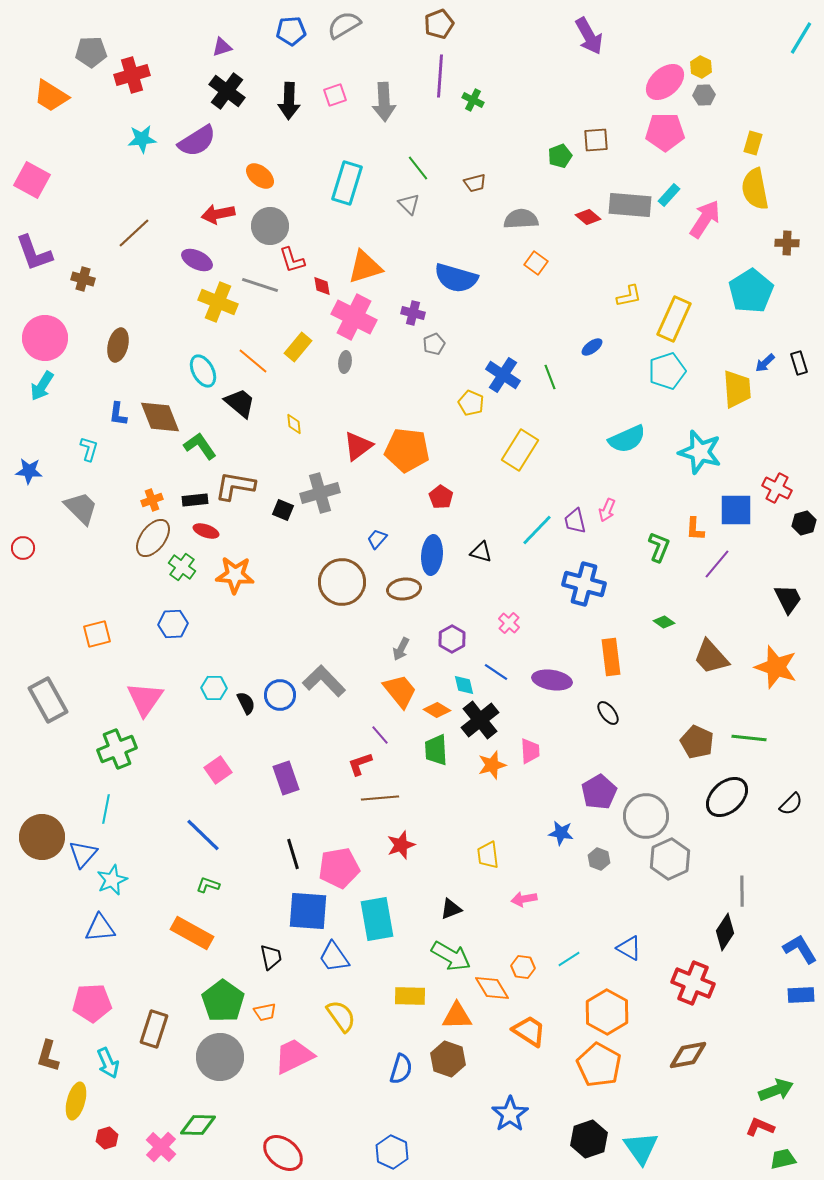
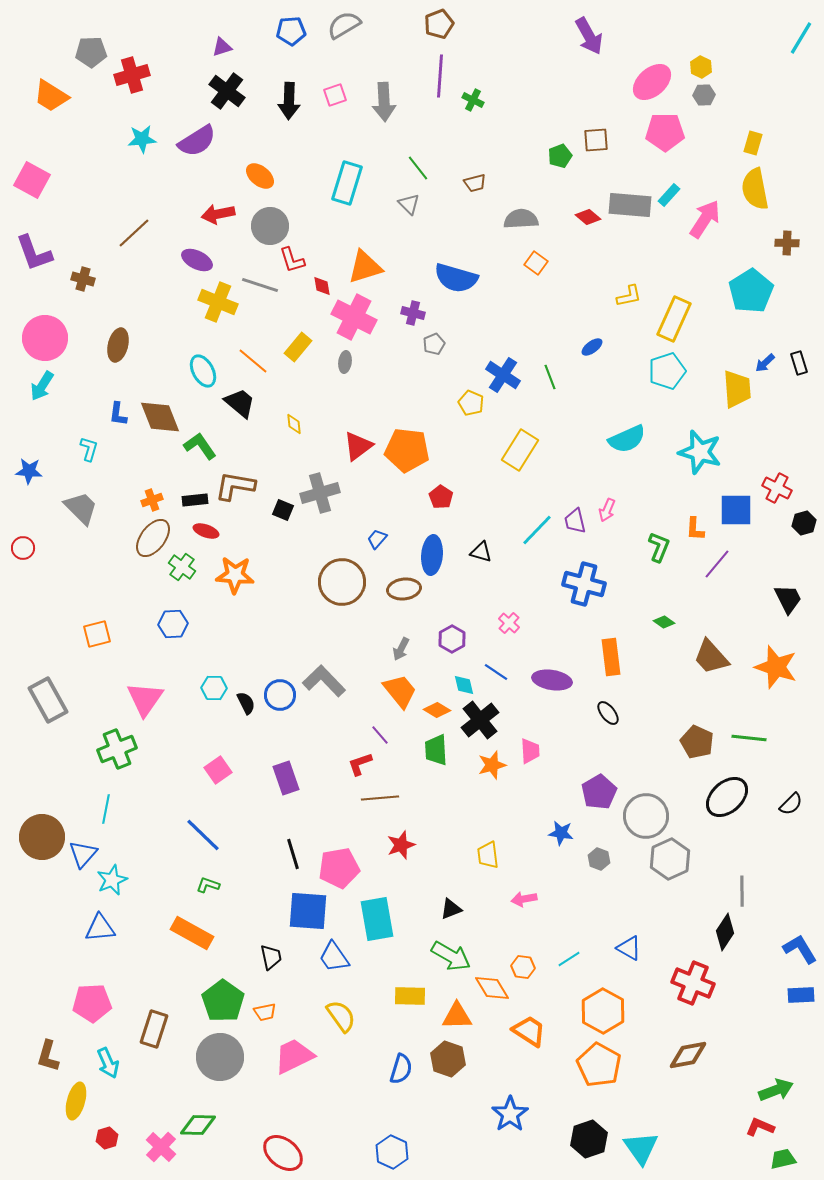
pink ellipse at (665, 82): moved 13 px left
orange hexagon at (607, 1012): moved 4 px left, 1 px up
